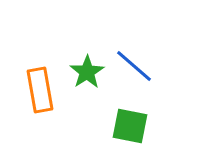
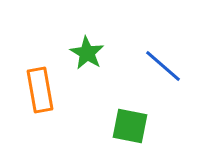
blue line: moved 29 px right
green star: moved 19 px up; rotated 8 degrees counterclockwise
